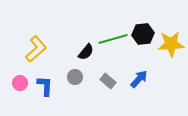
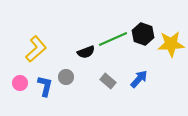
black hexagon: rotated 25 degrees clockwise
green line: rotated 8 degrees counterclockwise
black semicircle: rotated 30 degrees clockwise
gray circle: moved 9 px left
blue L-shape: rotated 10 degrees clockwise
